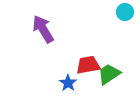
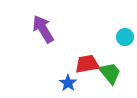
cyan circle: moved 25 px down
red trapezoid: moved 1 px left, 1 px up
green trapezoid: moved 1 px right, 1 px up; rotated 85 degrees clockwise
